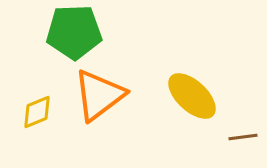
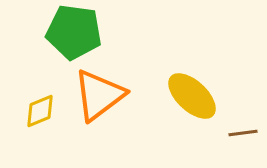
green pentagon: rotated 10 degrees clockwise
yellow diamond: moved 3 px right, 1 px up
brown line: moved 4 px up
